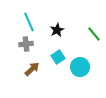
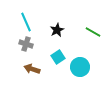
cyan line: moved 3 px left
green line: moved 1 px left, 2 px up; rotated 21 degrees counterclockwise
gray cross: rotated 24 degrees clockwise
brown arrow: rotated 119 degrees counterclockwise
